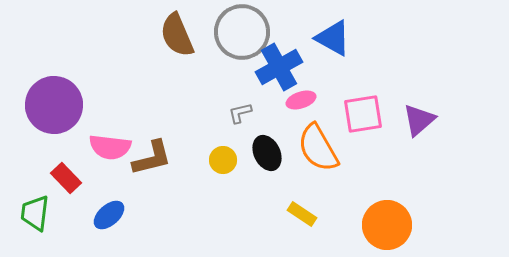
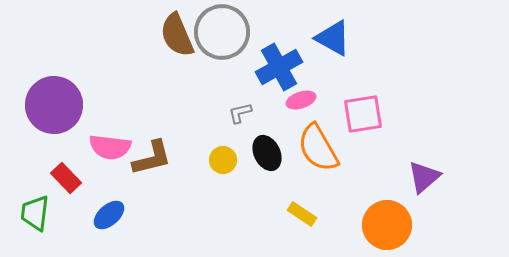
gray circle: moved 20 px left
purple triangle: moved 5 px right, 57 px down
